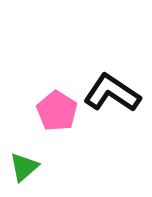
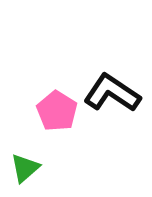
green triangle: moved 1 px right, 1 px down
